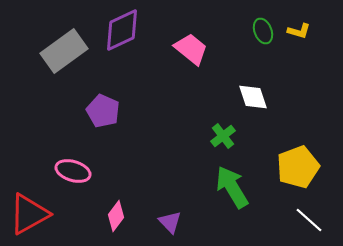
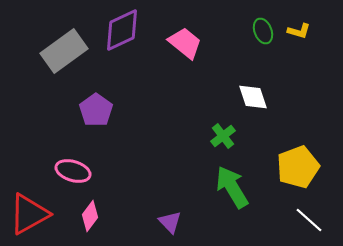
pink trapezoid: moved 6 px left, 6 px up
purple pentagon: moved 7 px left, 1 px up; rotated 12 degrees clockwise
pink diamond: moved 26 px left
